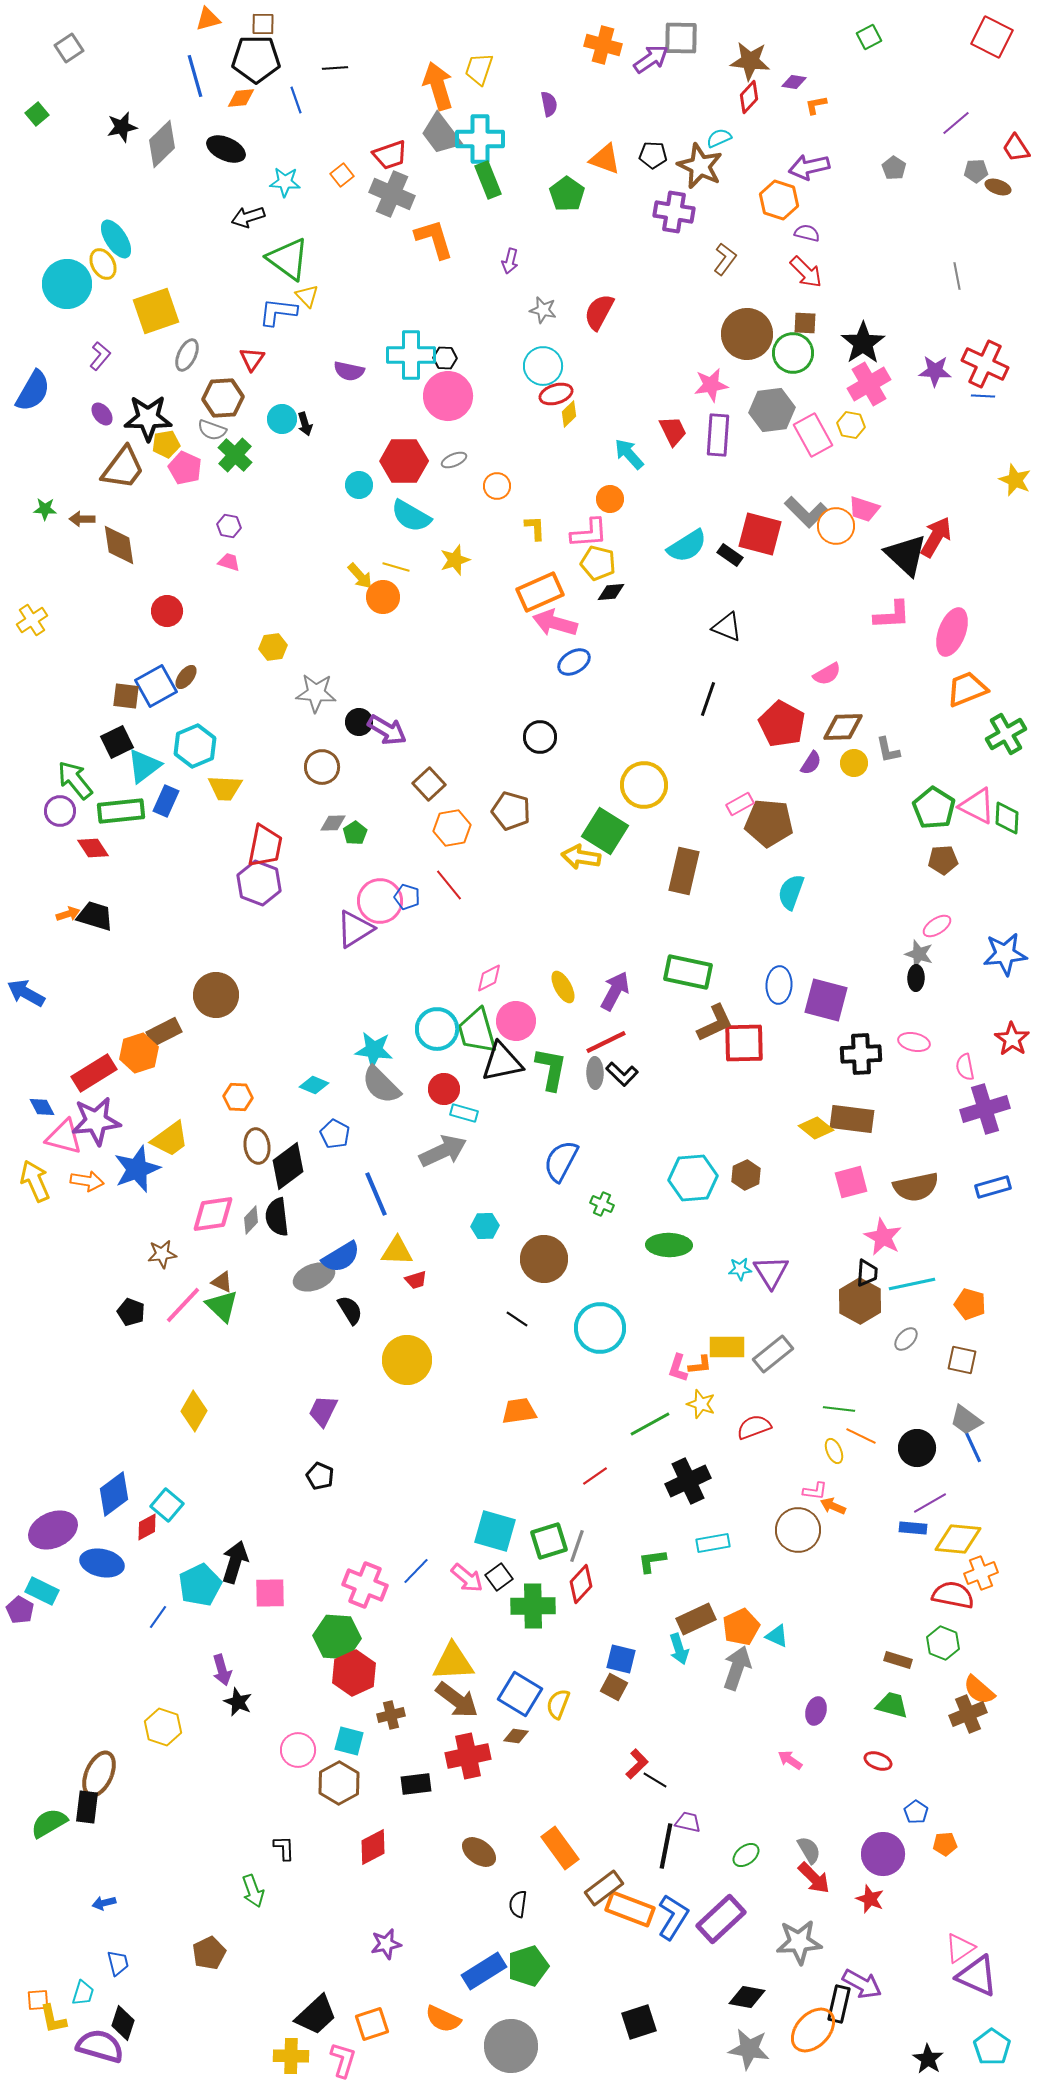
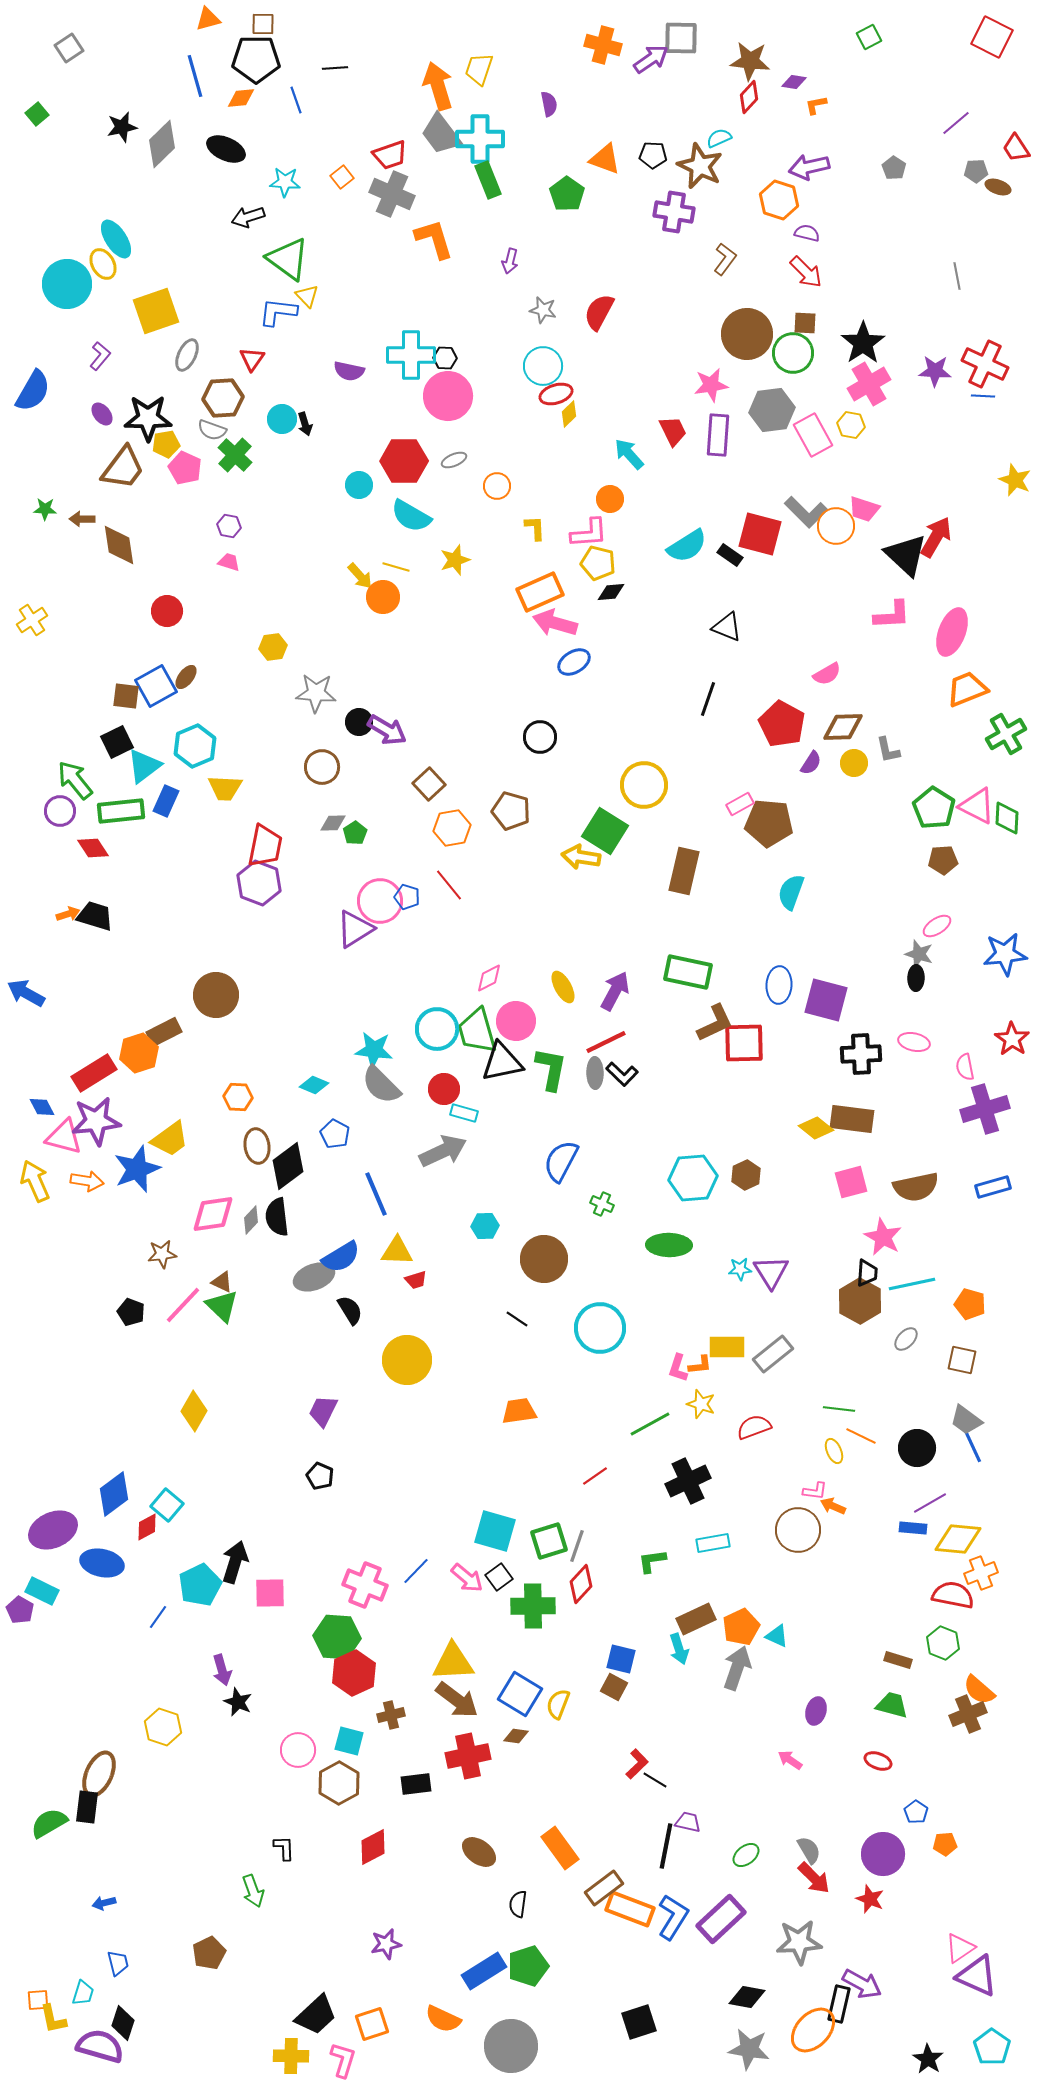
orange square at (342, 175): moved 2 px down
